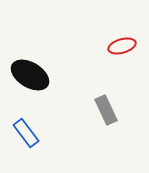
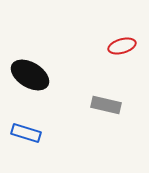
gray rectangle: moved 5 px up; rotated 52 degrees counterclockwise
blue rectangle: rotated 36 degrees counterclockwise
